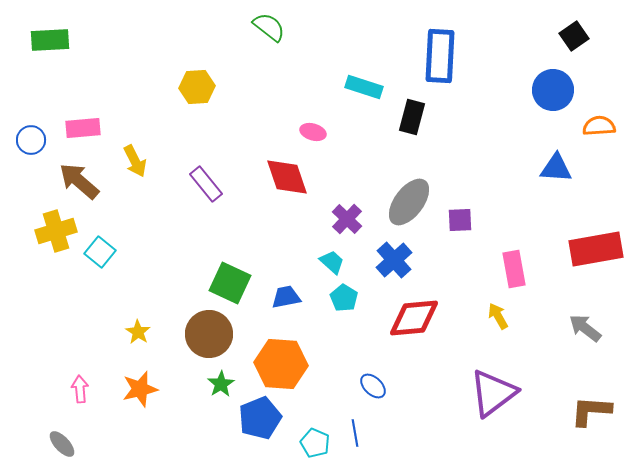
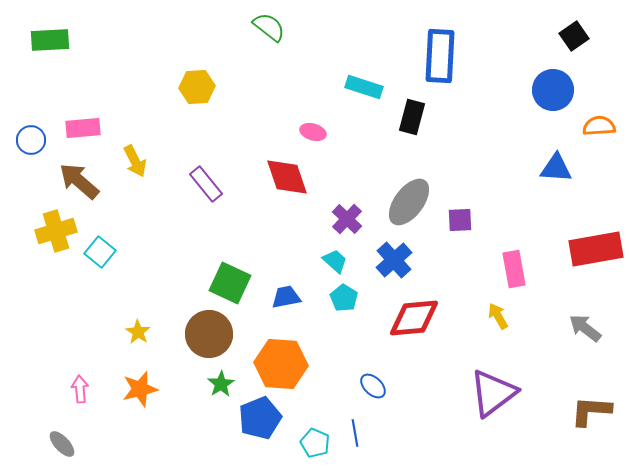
cyan trapezoid at (332, 262): moved 3 px right, 1 px up
